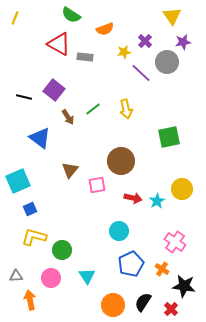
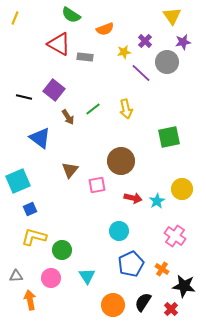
pink cross: moved 6 px up
